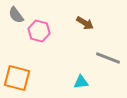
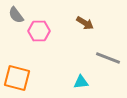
pink hexagon: rotated 15 degrees counterclockwise
